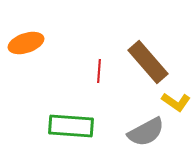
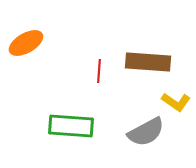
orange ellipse: rotated 12 degrees counterclockwise
brown rectangle: rotated 45 degrees counterclockwise
